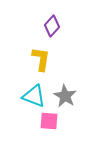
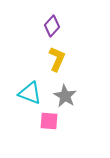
yellow L-shape: moved 16 px right; rotated 15 degrees clockwise
cyan triangle: moved 4 px left, 3 px up
